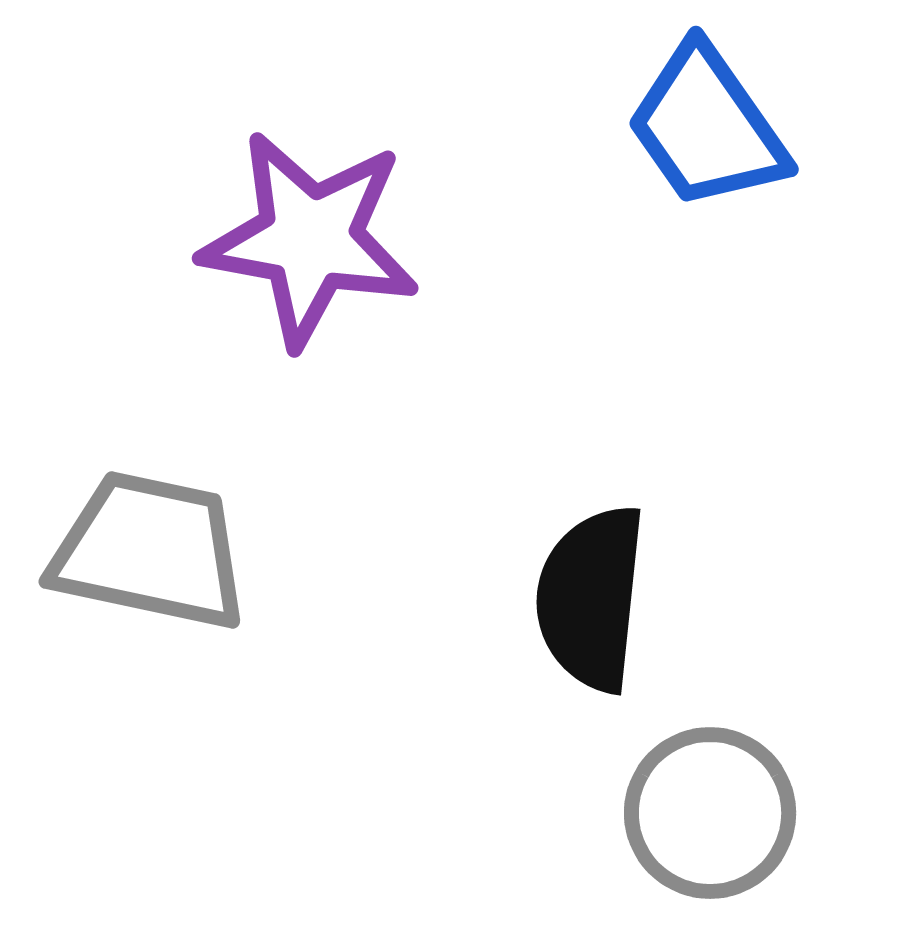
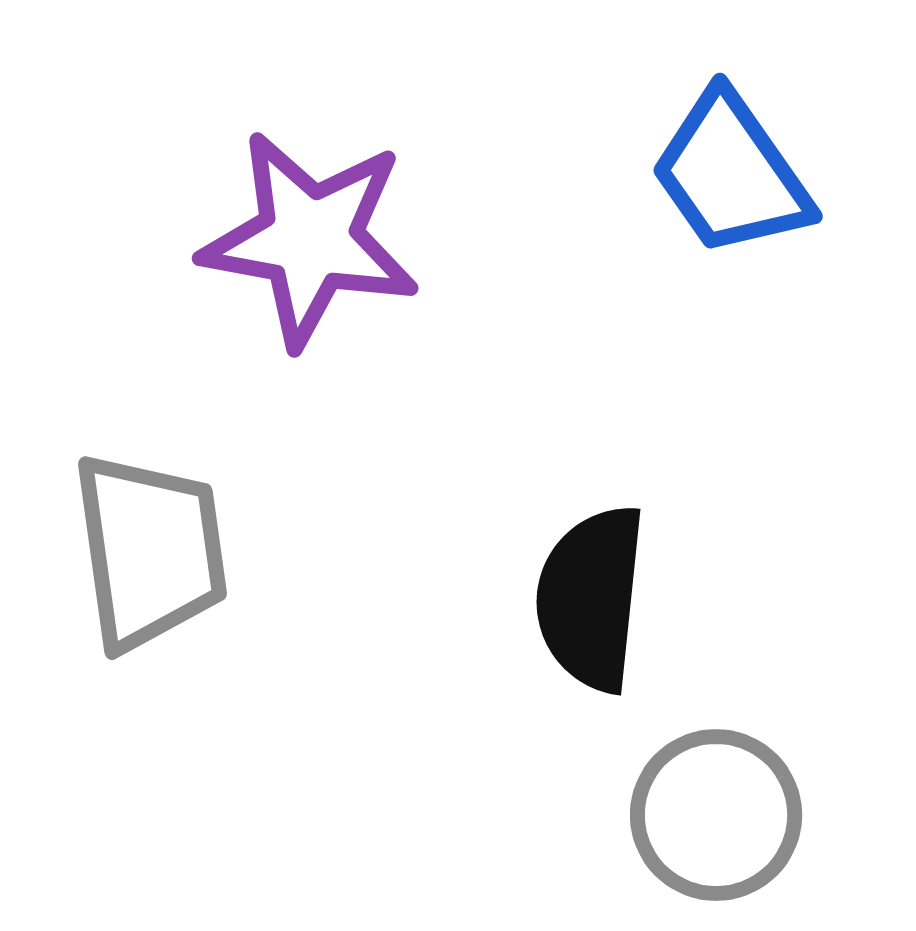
blue trapezoid: moved 24 px right, 47 px down
gray trapezoid: rotated 70 degrees clockwise
gray circle: moved 6 px right, 2 px down
